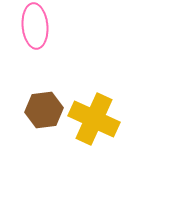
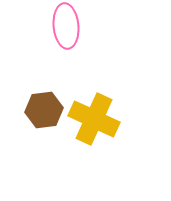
pink ellipse: moved 31 px right
